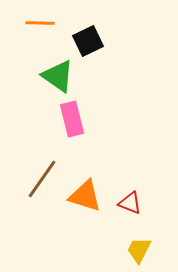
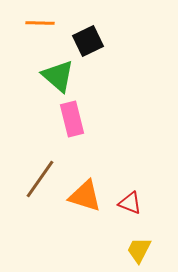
green triangle: rotated 6 degrees clockwise
brown line: moved 2 px left
